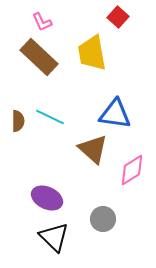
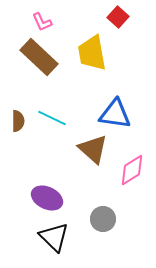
cyan line: moved 2 px right, 1 px down
